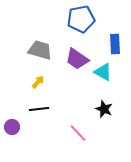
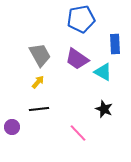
gray trapezoid: moved 5 px down; rotated 45 degrees clockwise
